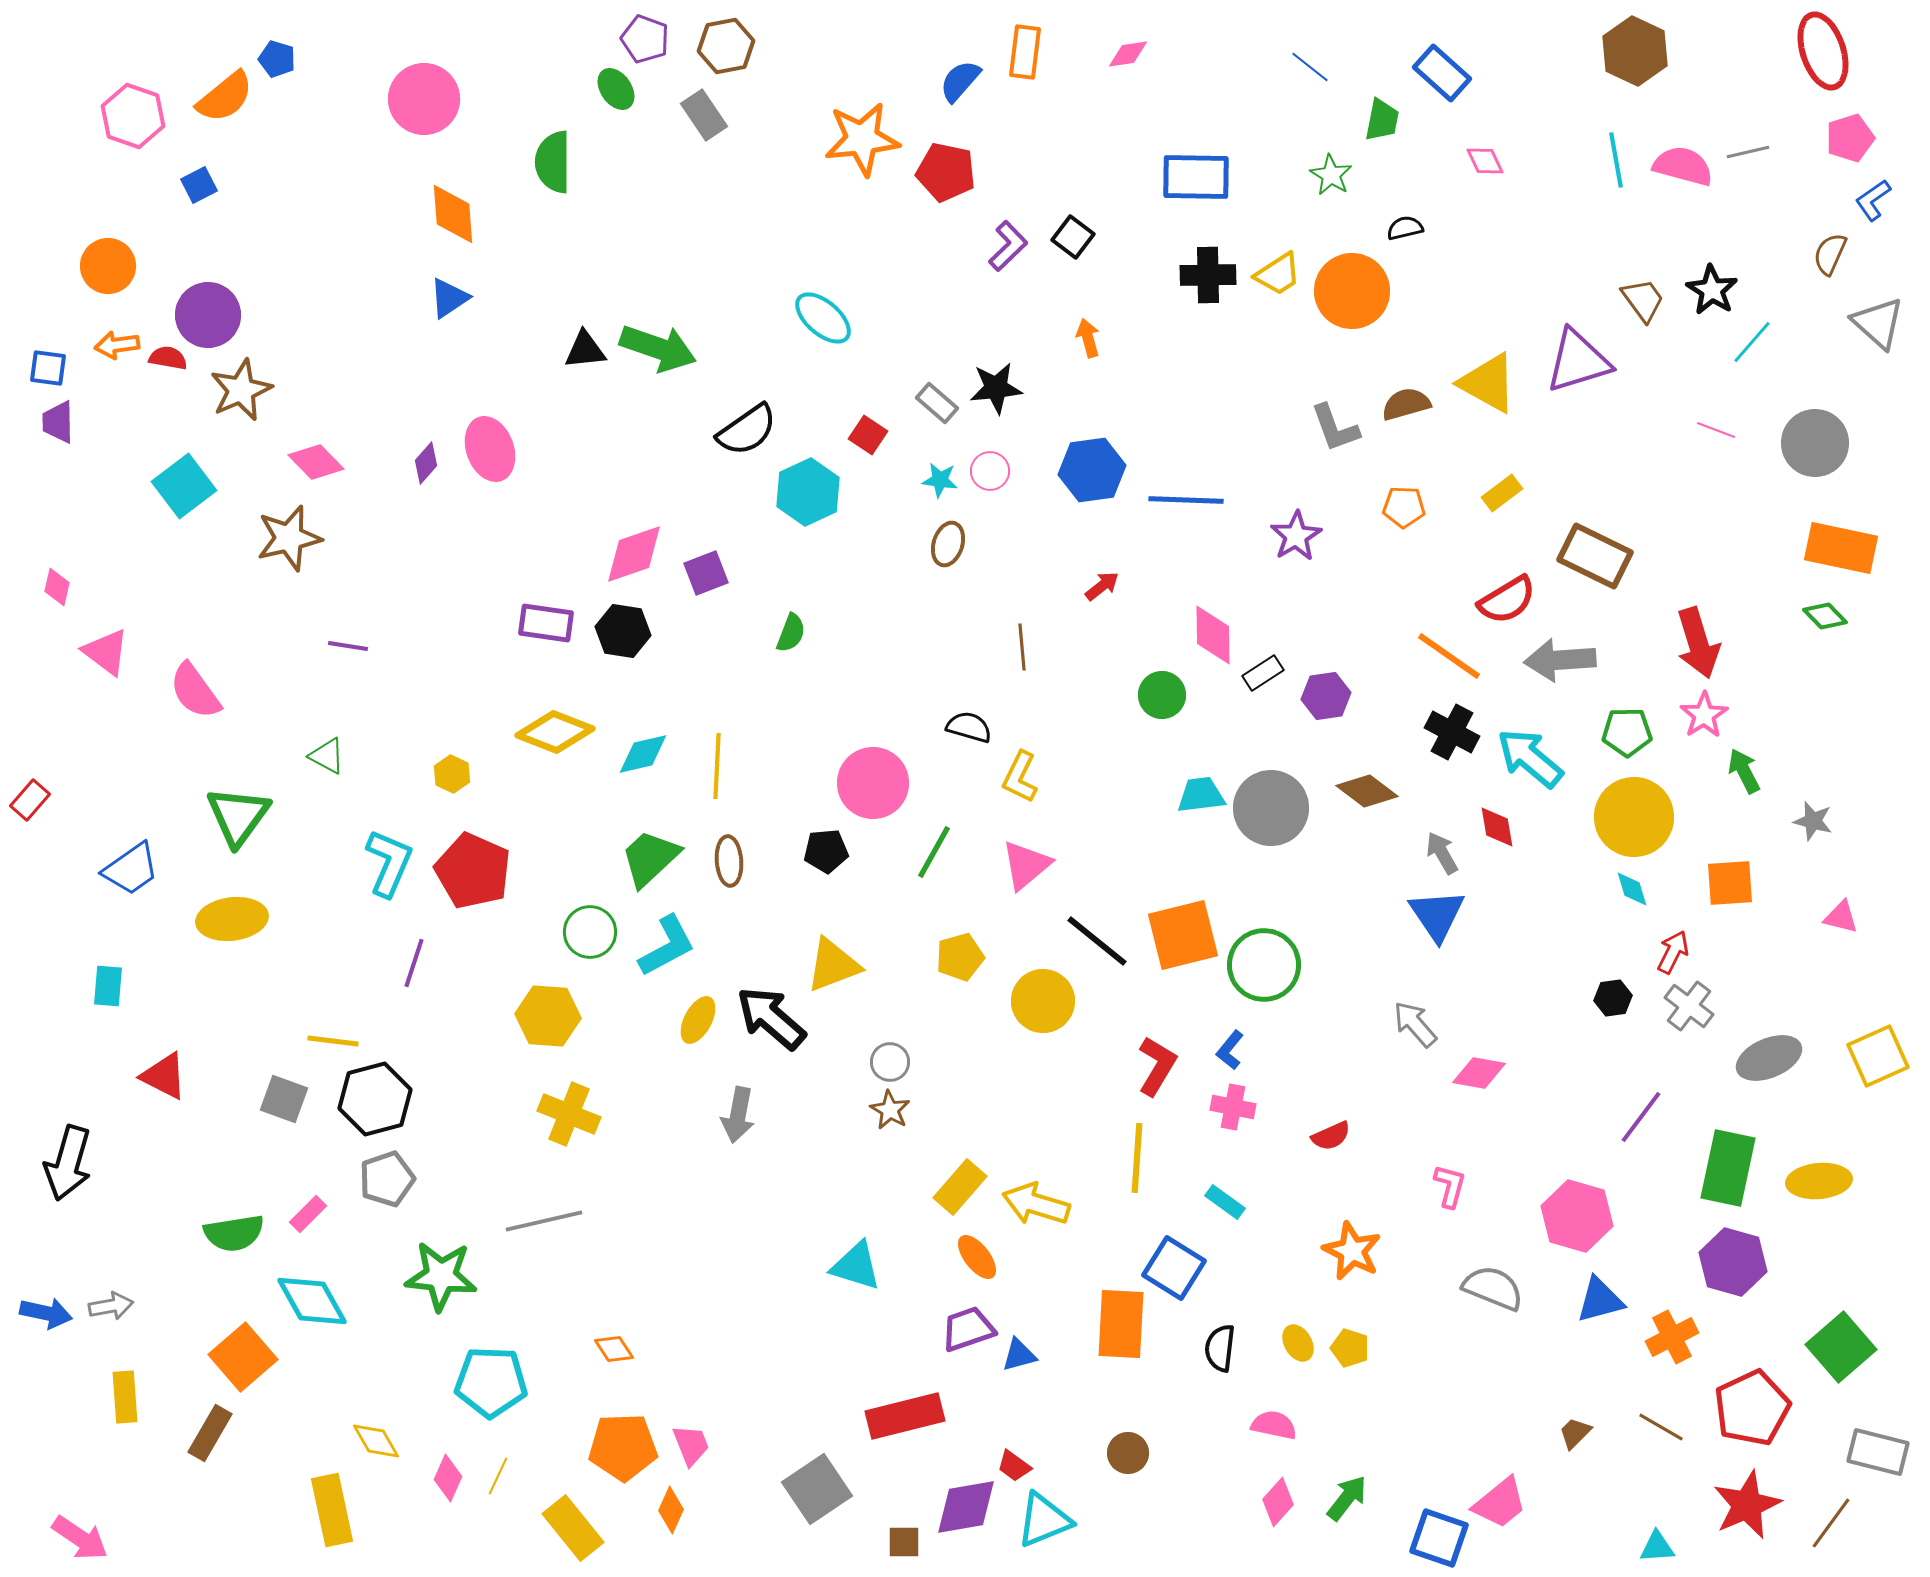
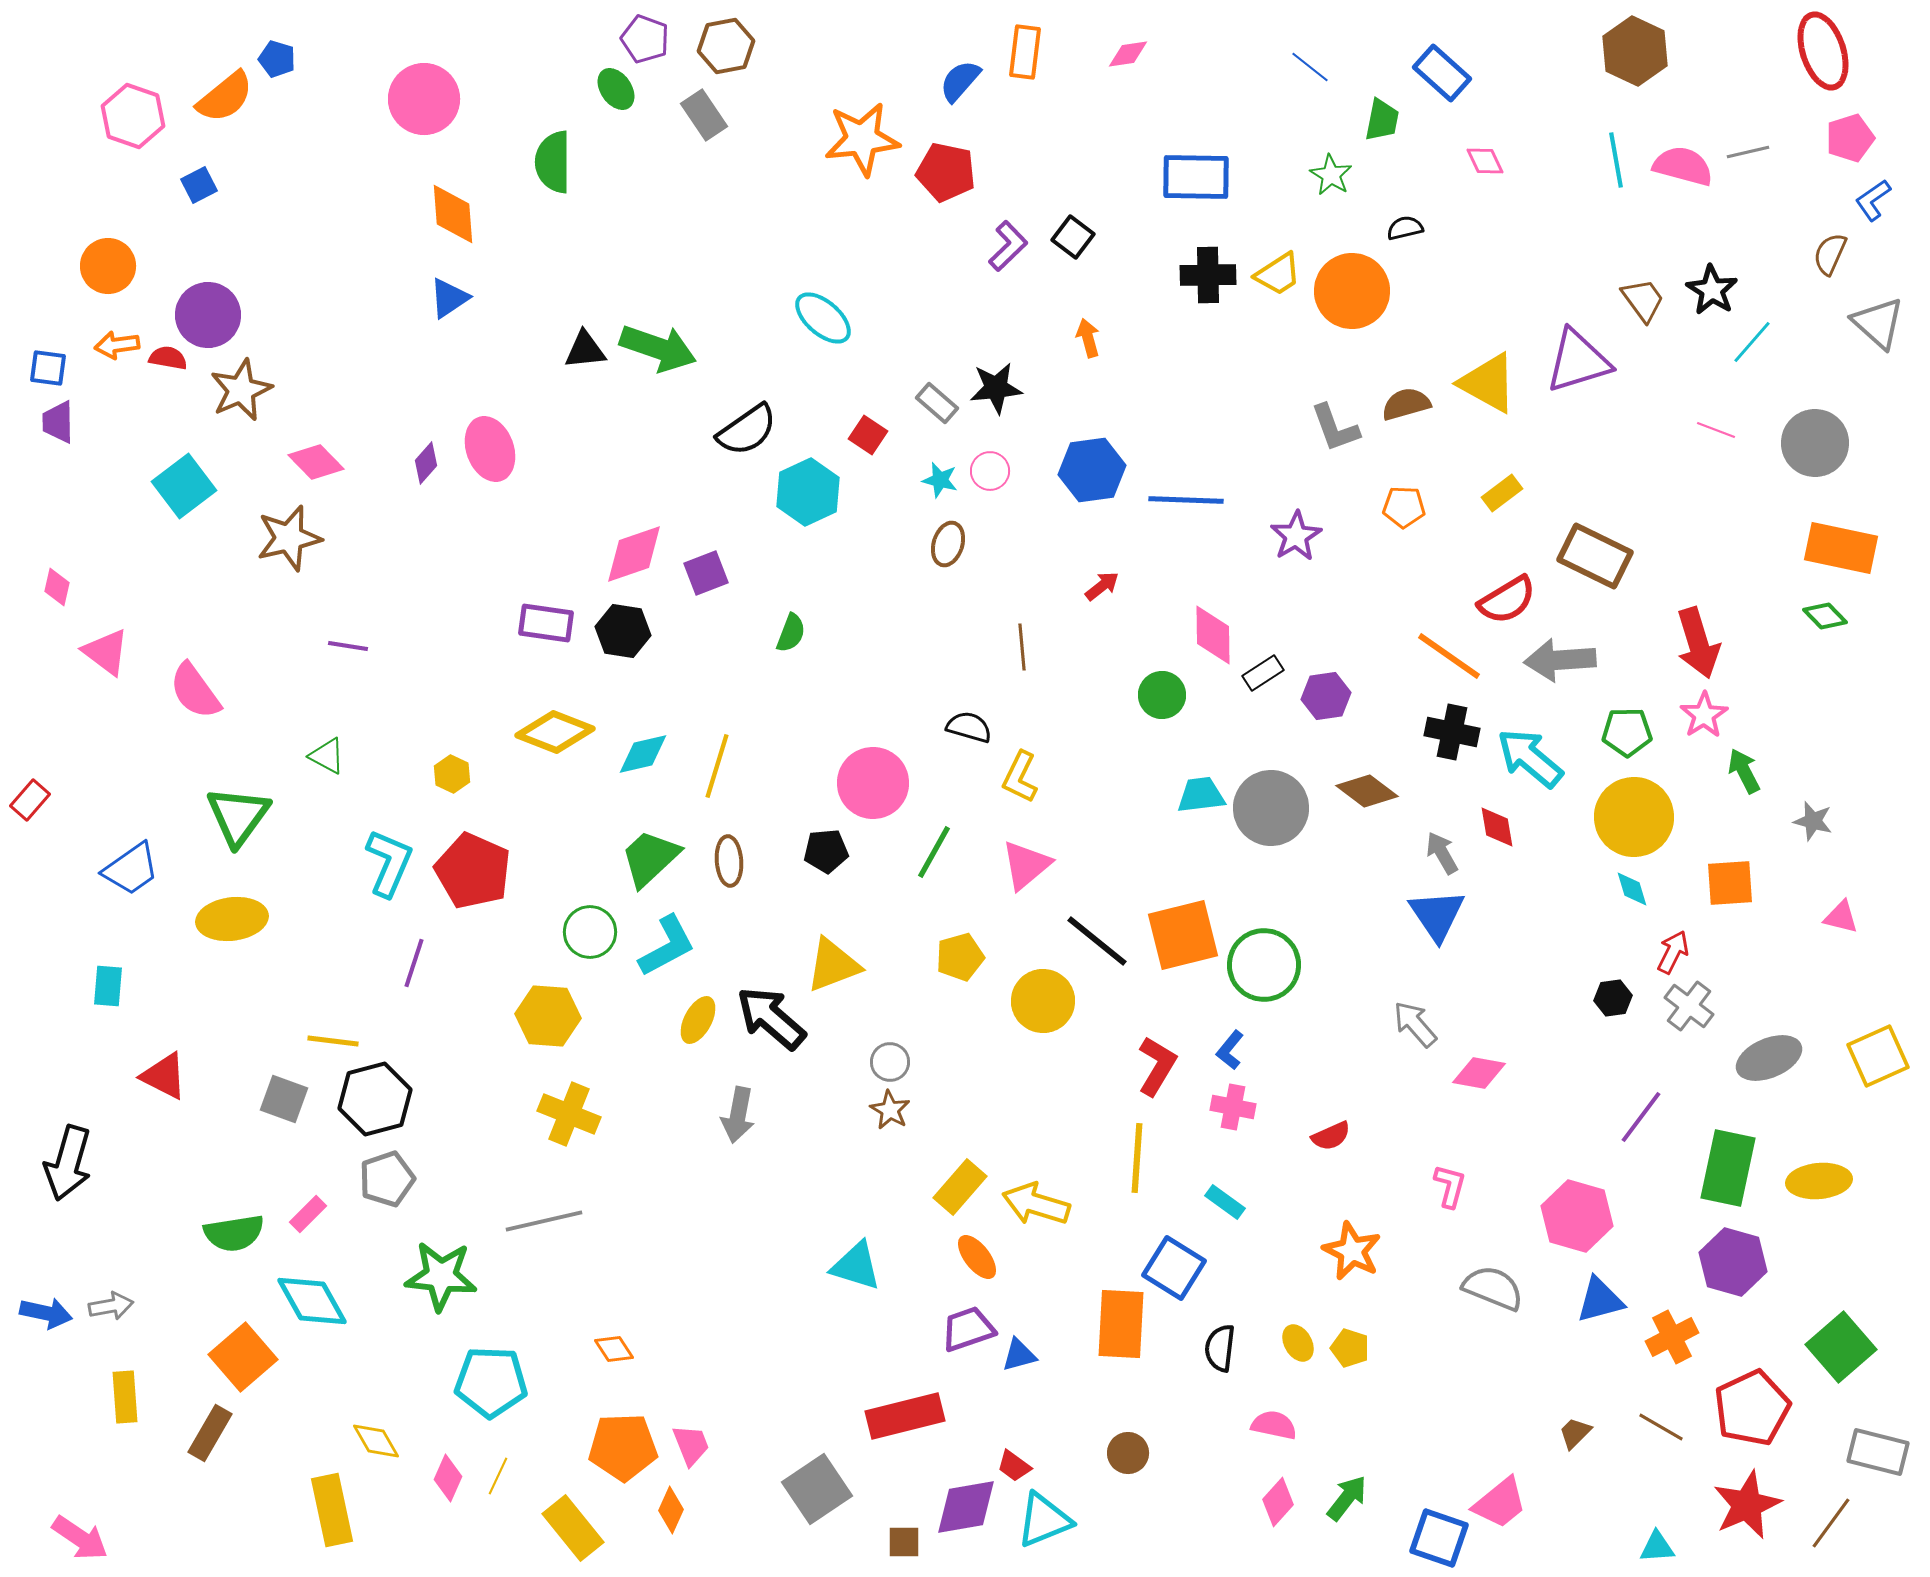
cyan star at (940, 480): rotated 6 degrees clockwise
black cross at (1452, 732): rotated 16 degrees counterclockwise
yellow line at (717, 766): rotated 14 degrees clockwise
